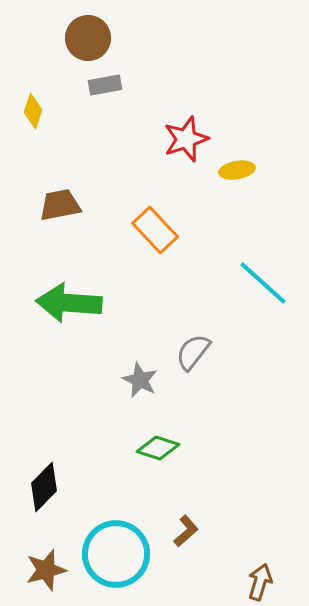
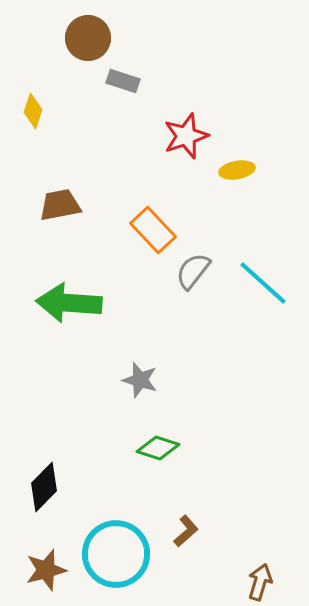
gray rectangle: moved 18 px right, 4 px up; rotated 28 degrees clockwise
red star: moved 3 px up
orange rectangle: moved 2 px left
gray semicircle: moved 81 px up
gray star: rotated 9 degrees counterclockwise
